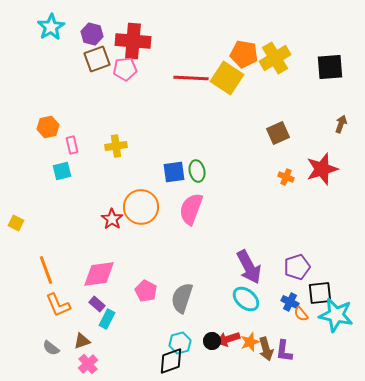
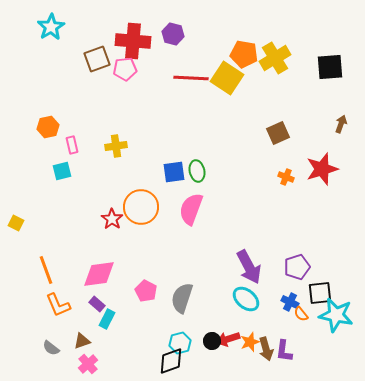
purple hexagon at (92, 34): moved 81 px right
